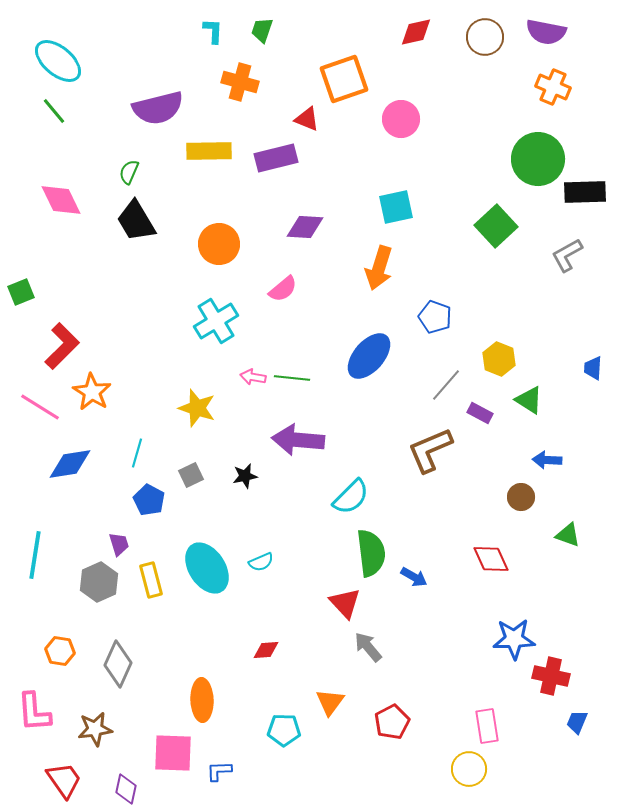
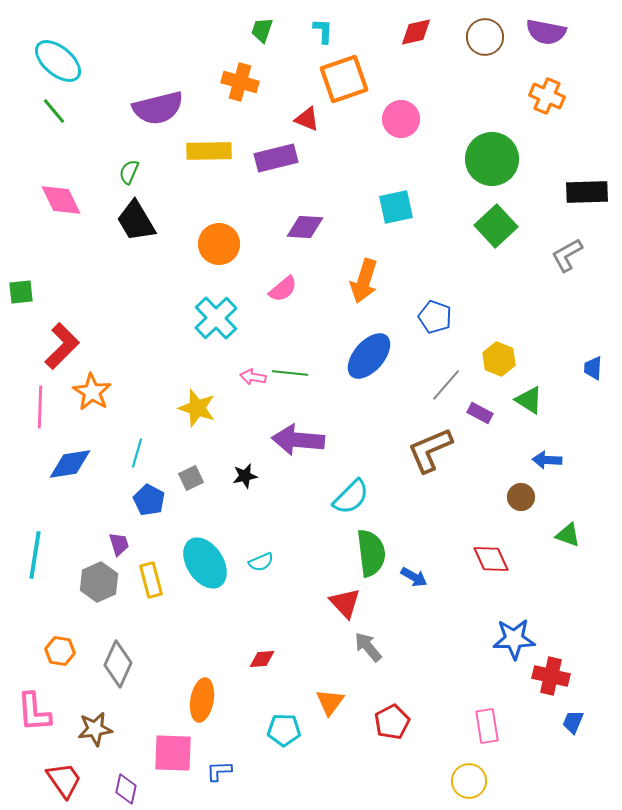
cyan L-shape at (213, 31): moved 110 px right
orange cross at (553, 87): moved 6 px left, 9 px down
green circle at (538, 159): moved 46 px left
black rectangle at (585, 192): moved 2 px right
orange arrow at (379, 268): moved 15 px left, 13 px down
green square at (21, 292): rotated 16 degrees clockwise
cyan cross at (216, 321): moved 3 px up; rotated 12 degrees counterclockwise
green line at (292, 378): moved 2 px left, 5 px up
pink line at (40, 407): rotated 60 degrees clockwise
gray square at (191, 475): moved 3 px down
cyan ellipse at (207, 568): moved 2 px left, 5 px up
red diamond at (266, 650): moved 4 px left, 9 px down
orange ellipse at (202, 700): rotated 12 degrees clockwise
blue trapezoid at (577, 722): moved 4 px left
yellow circle at (469, 769): moved 12 px down
